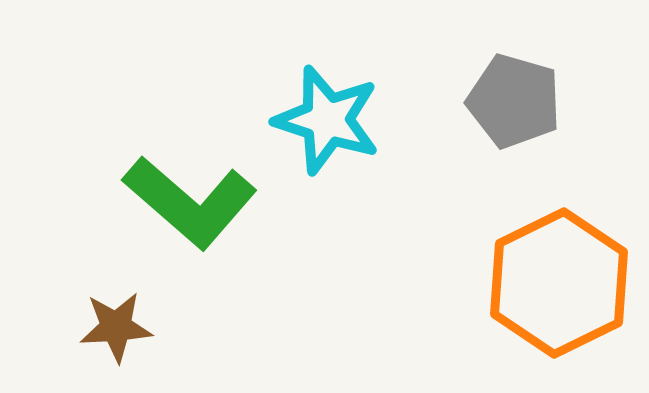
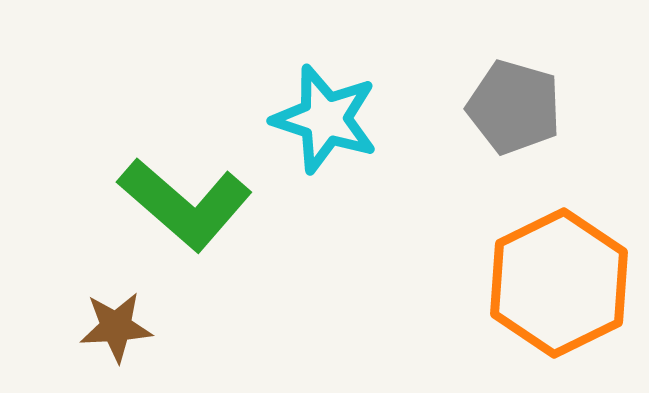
gray pentagon: moved 6 px down
cyan star: moved 2 px left, 1 px up
green L-shape: moved 5 px left, 2 px down
